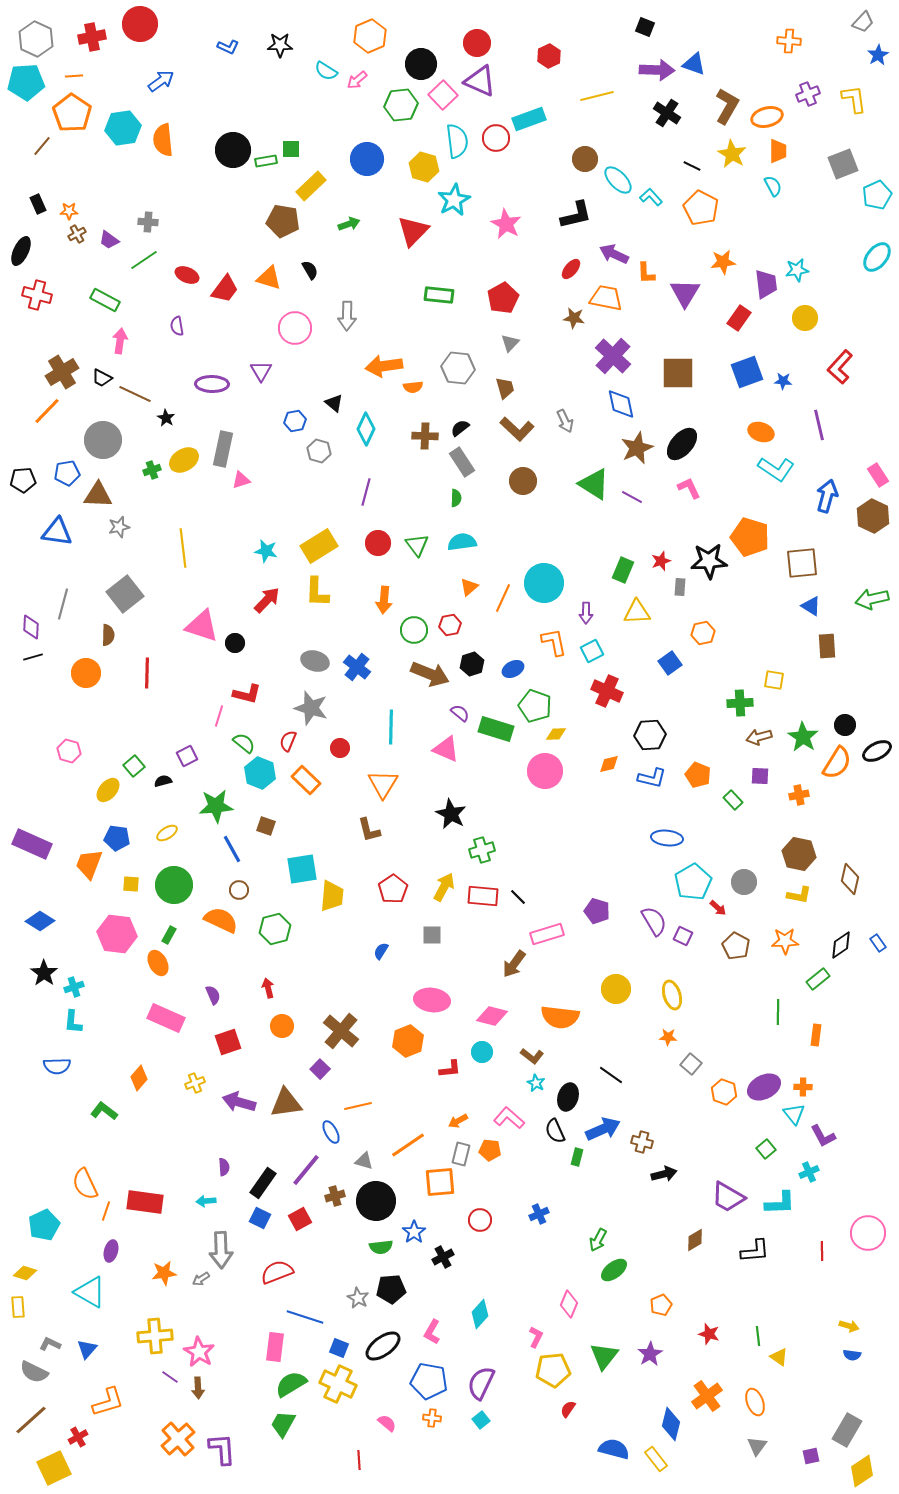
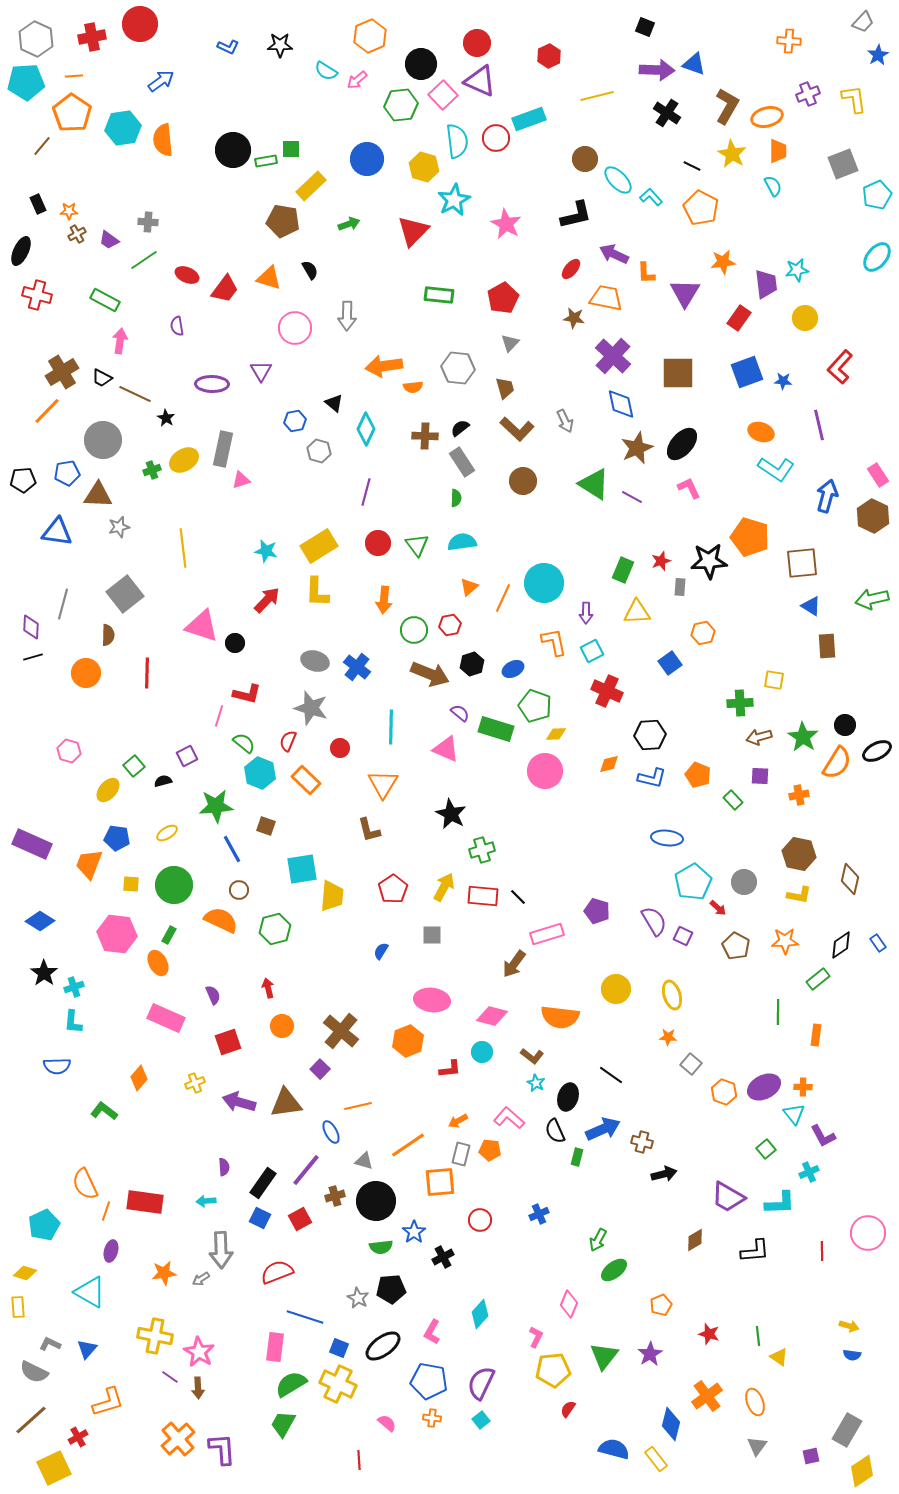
yellow cross at (155, 1336): rotated 16 degrees clockwise
